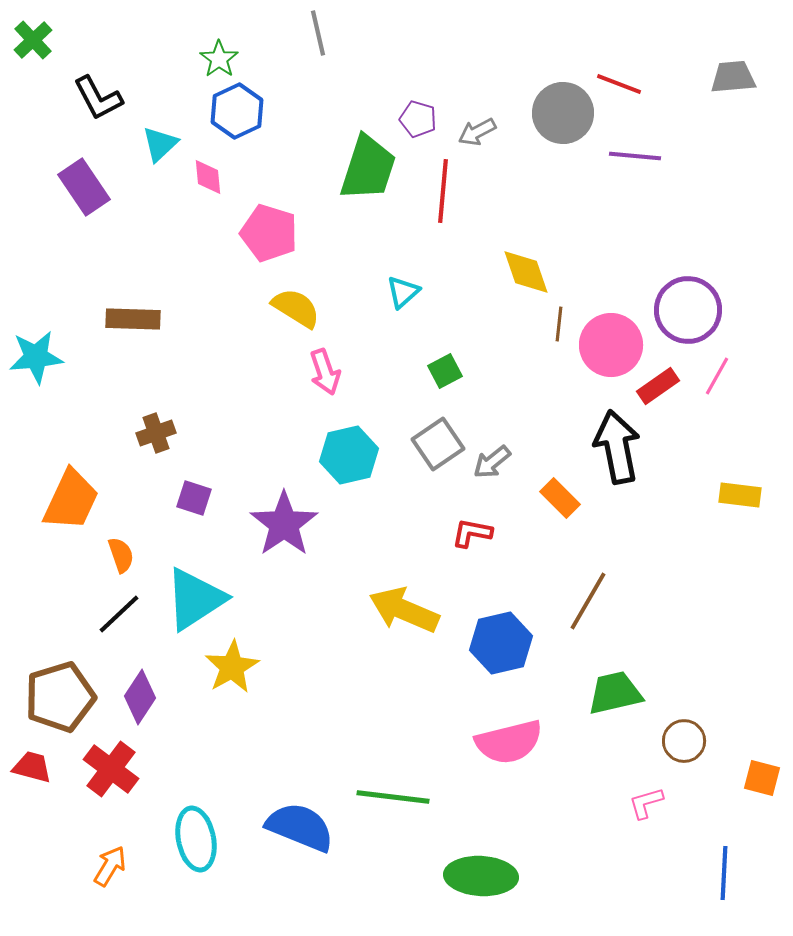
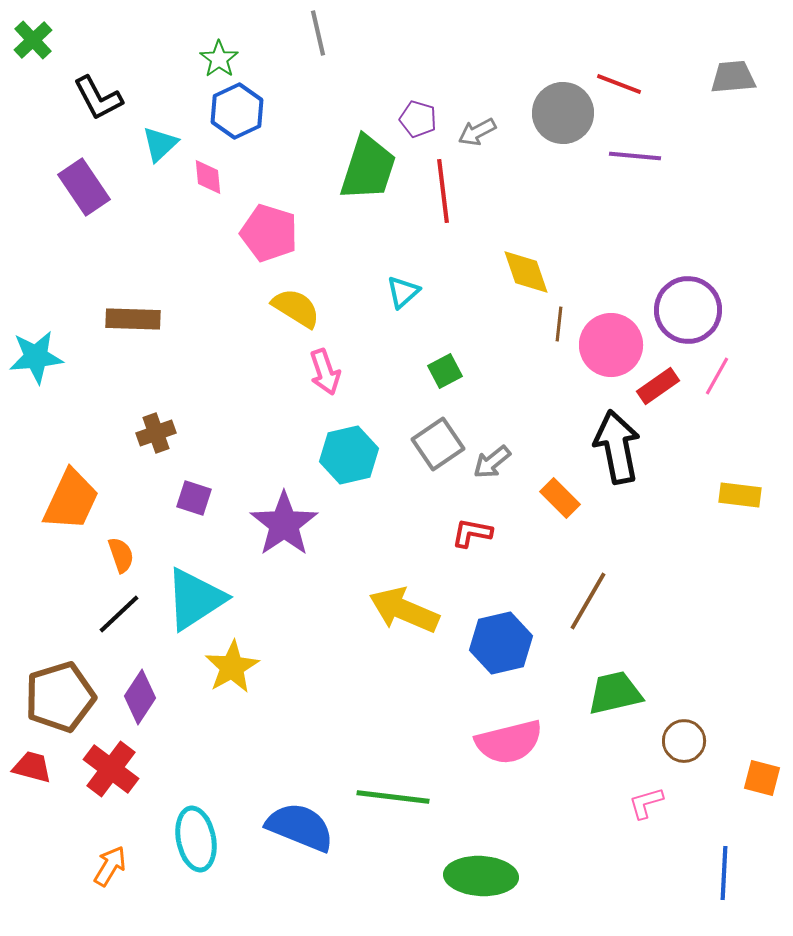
red line at (443, 191): rotated 12 degrees counterclockwise
